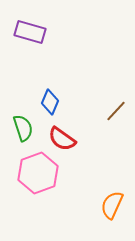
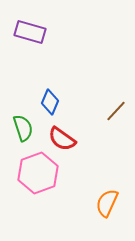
orange semicircle: moved 5 px left, 2 px up
